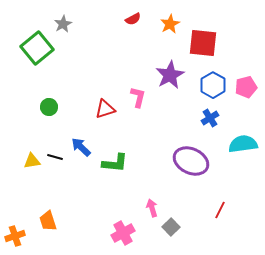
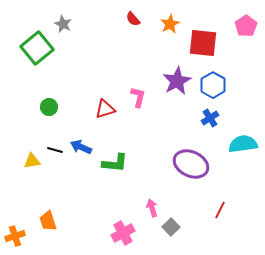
red semicircle: rotated 77 degrees clockwise
gray star: rotated 18 degrees counterclockwise
purple star: moved 7 px right, 6 px down
pink pentagon: moved 61 px up; rotated 20 degrees counterclockwise
blue arrow: rotated 20 degrees counterclockwise
black line: moved 7 px up
purple ellipse: moved 3 px down
